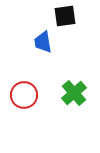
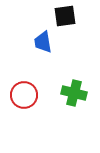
green cross: rotated 35 degrees counterclockwise
